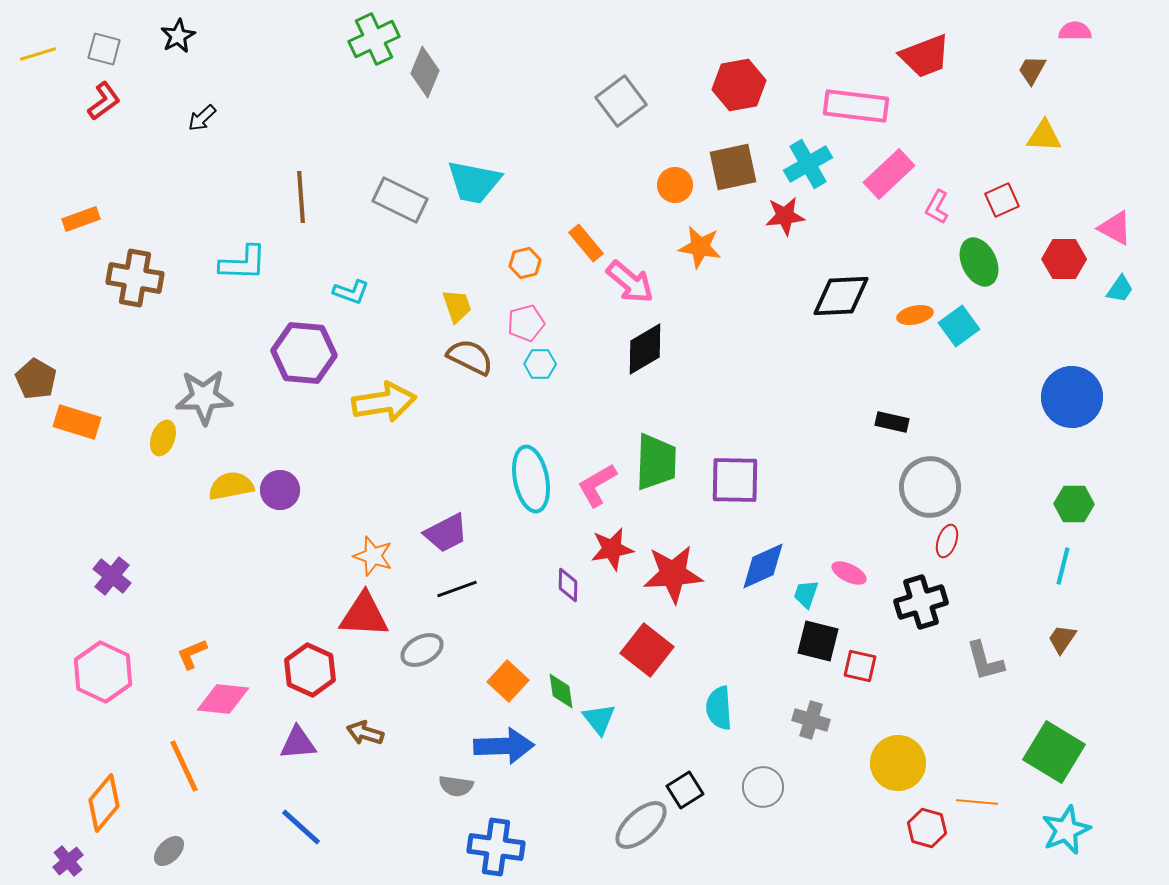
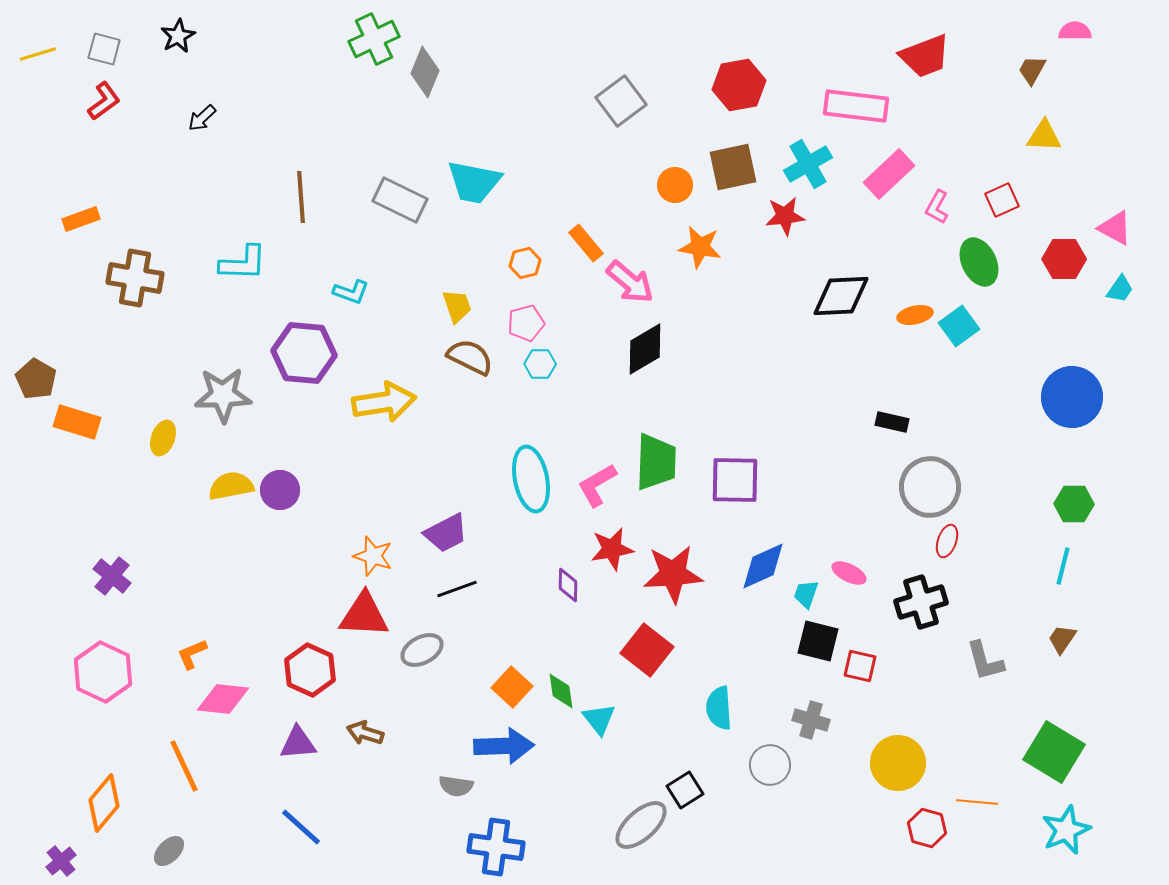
gray star at (204, 397): moved 19 px right, 2 px up
orange square at (508, 681): moved 4 px right, 6 px down
gray circle at (763, 787): moved 7 px right, 22 px up
purple cross at (68, 861): moved 7 px left
